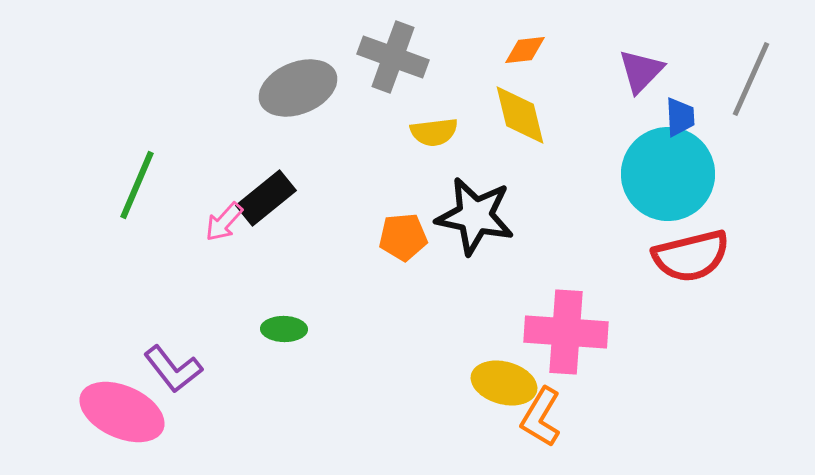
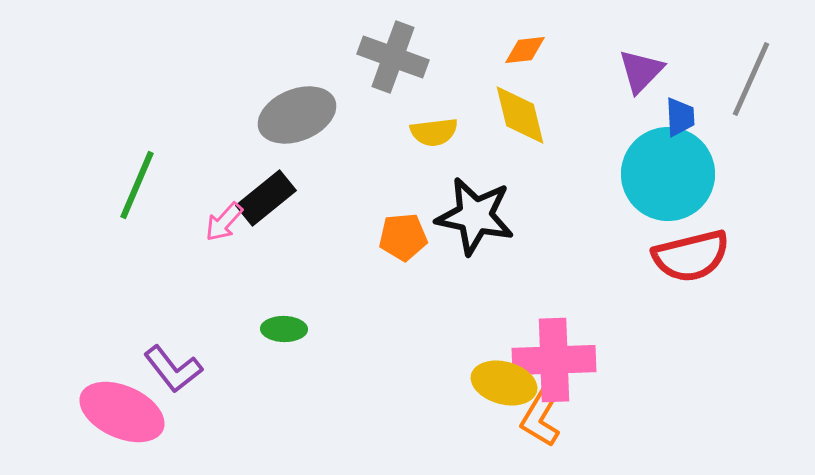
gray ellipse: moved 1 px left, 27 px down
pink cross: moved 12 px left, 28 px down; rotated 6 degrees counterclockwise
